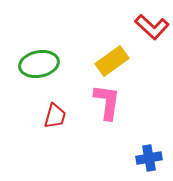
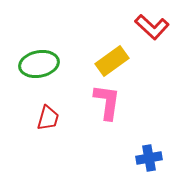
red trapezoid: moved 7 px left, 2 px down
